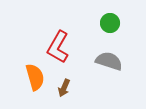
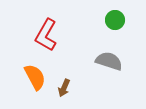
green circle: moved 5 px right, 3 px up
red L-shape: moved 12 px left, 12 px up
orange semicircle: rotated 12 degrees counterclockwise
